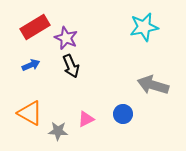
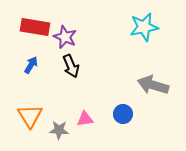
red rectangle: rotated 40 degrees clockwise
purple star: moved 1 px left, 1 px up
blue arrow: rotated 36 degrees counterclockwise
orange triangle: moved 3 px down; rotated 28 degrees clockwise
pink triangle: moved 1 px left; rotated 18 degrees clockwise
gray star: moved 1 px right, 1 px up
